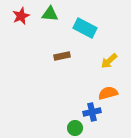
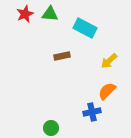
red star: moved 4 px right, 2 px up
orange semicircle: moved 1 px left, 2 px up; rotated 30 degrees counterclockwise
green circle: moved 24 px left
